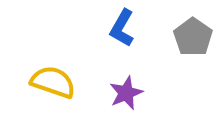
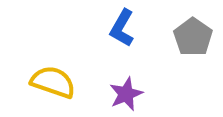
purple star: moved 1 px down
